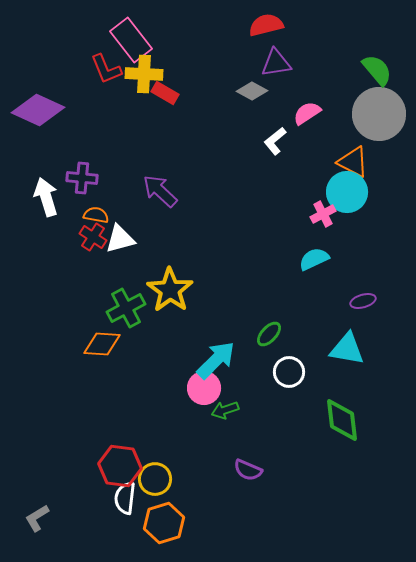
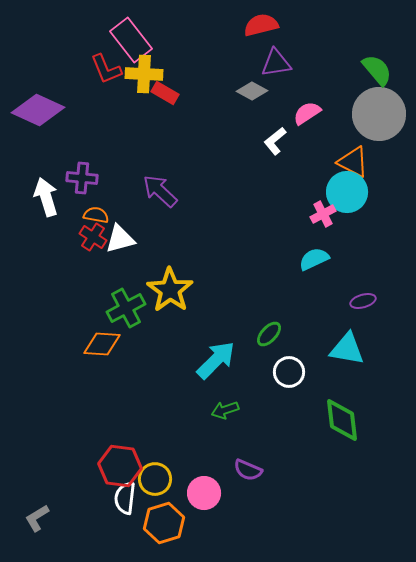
red semicircle: moved 5 px left
pink circle: moved 105 px down
